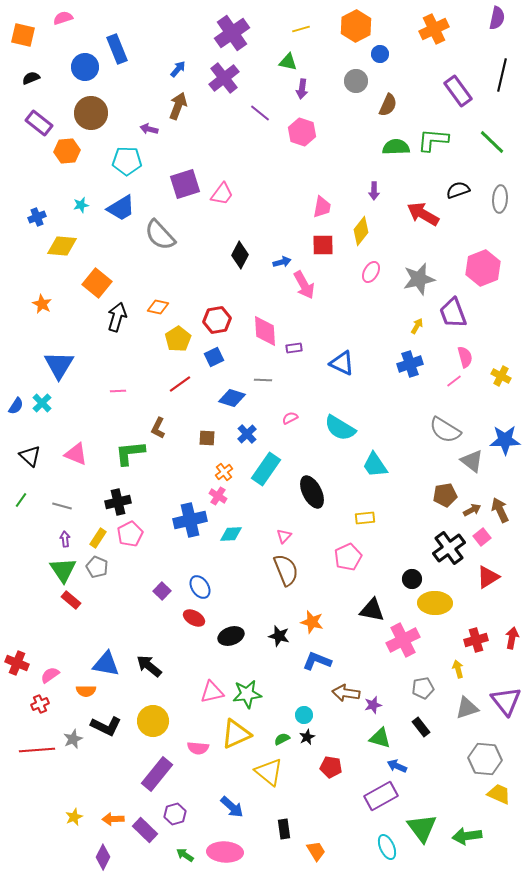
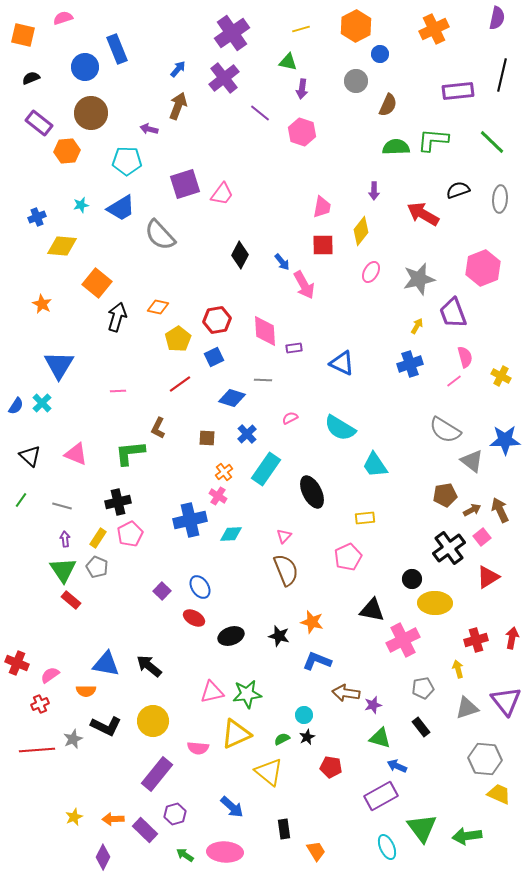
purple rectangle at (458, 91): rotated 60 degrees counterclockwise
blue arrow at (282, 262): rotated 66 degrees clockwise
